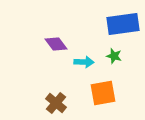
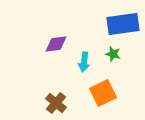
purple diamond: rotated 60 degrees counterclockwise
green star: moved 1 px left, 2 px up
cyan arrow: rotated 96 degrees clockwise
orange square: rotated 16 degrees counterclockwise
